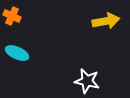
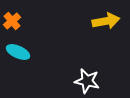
orange cross: moved 5 px down; rotated 24 degrees clockwise
cyan ellipse: moved 1 px right, 1 px up
